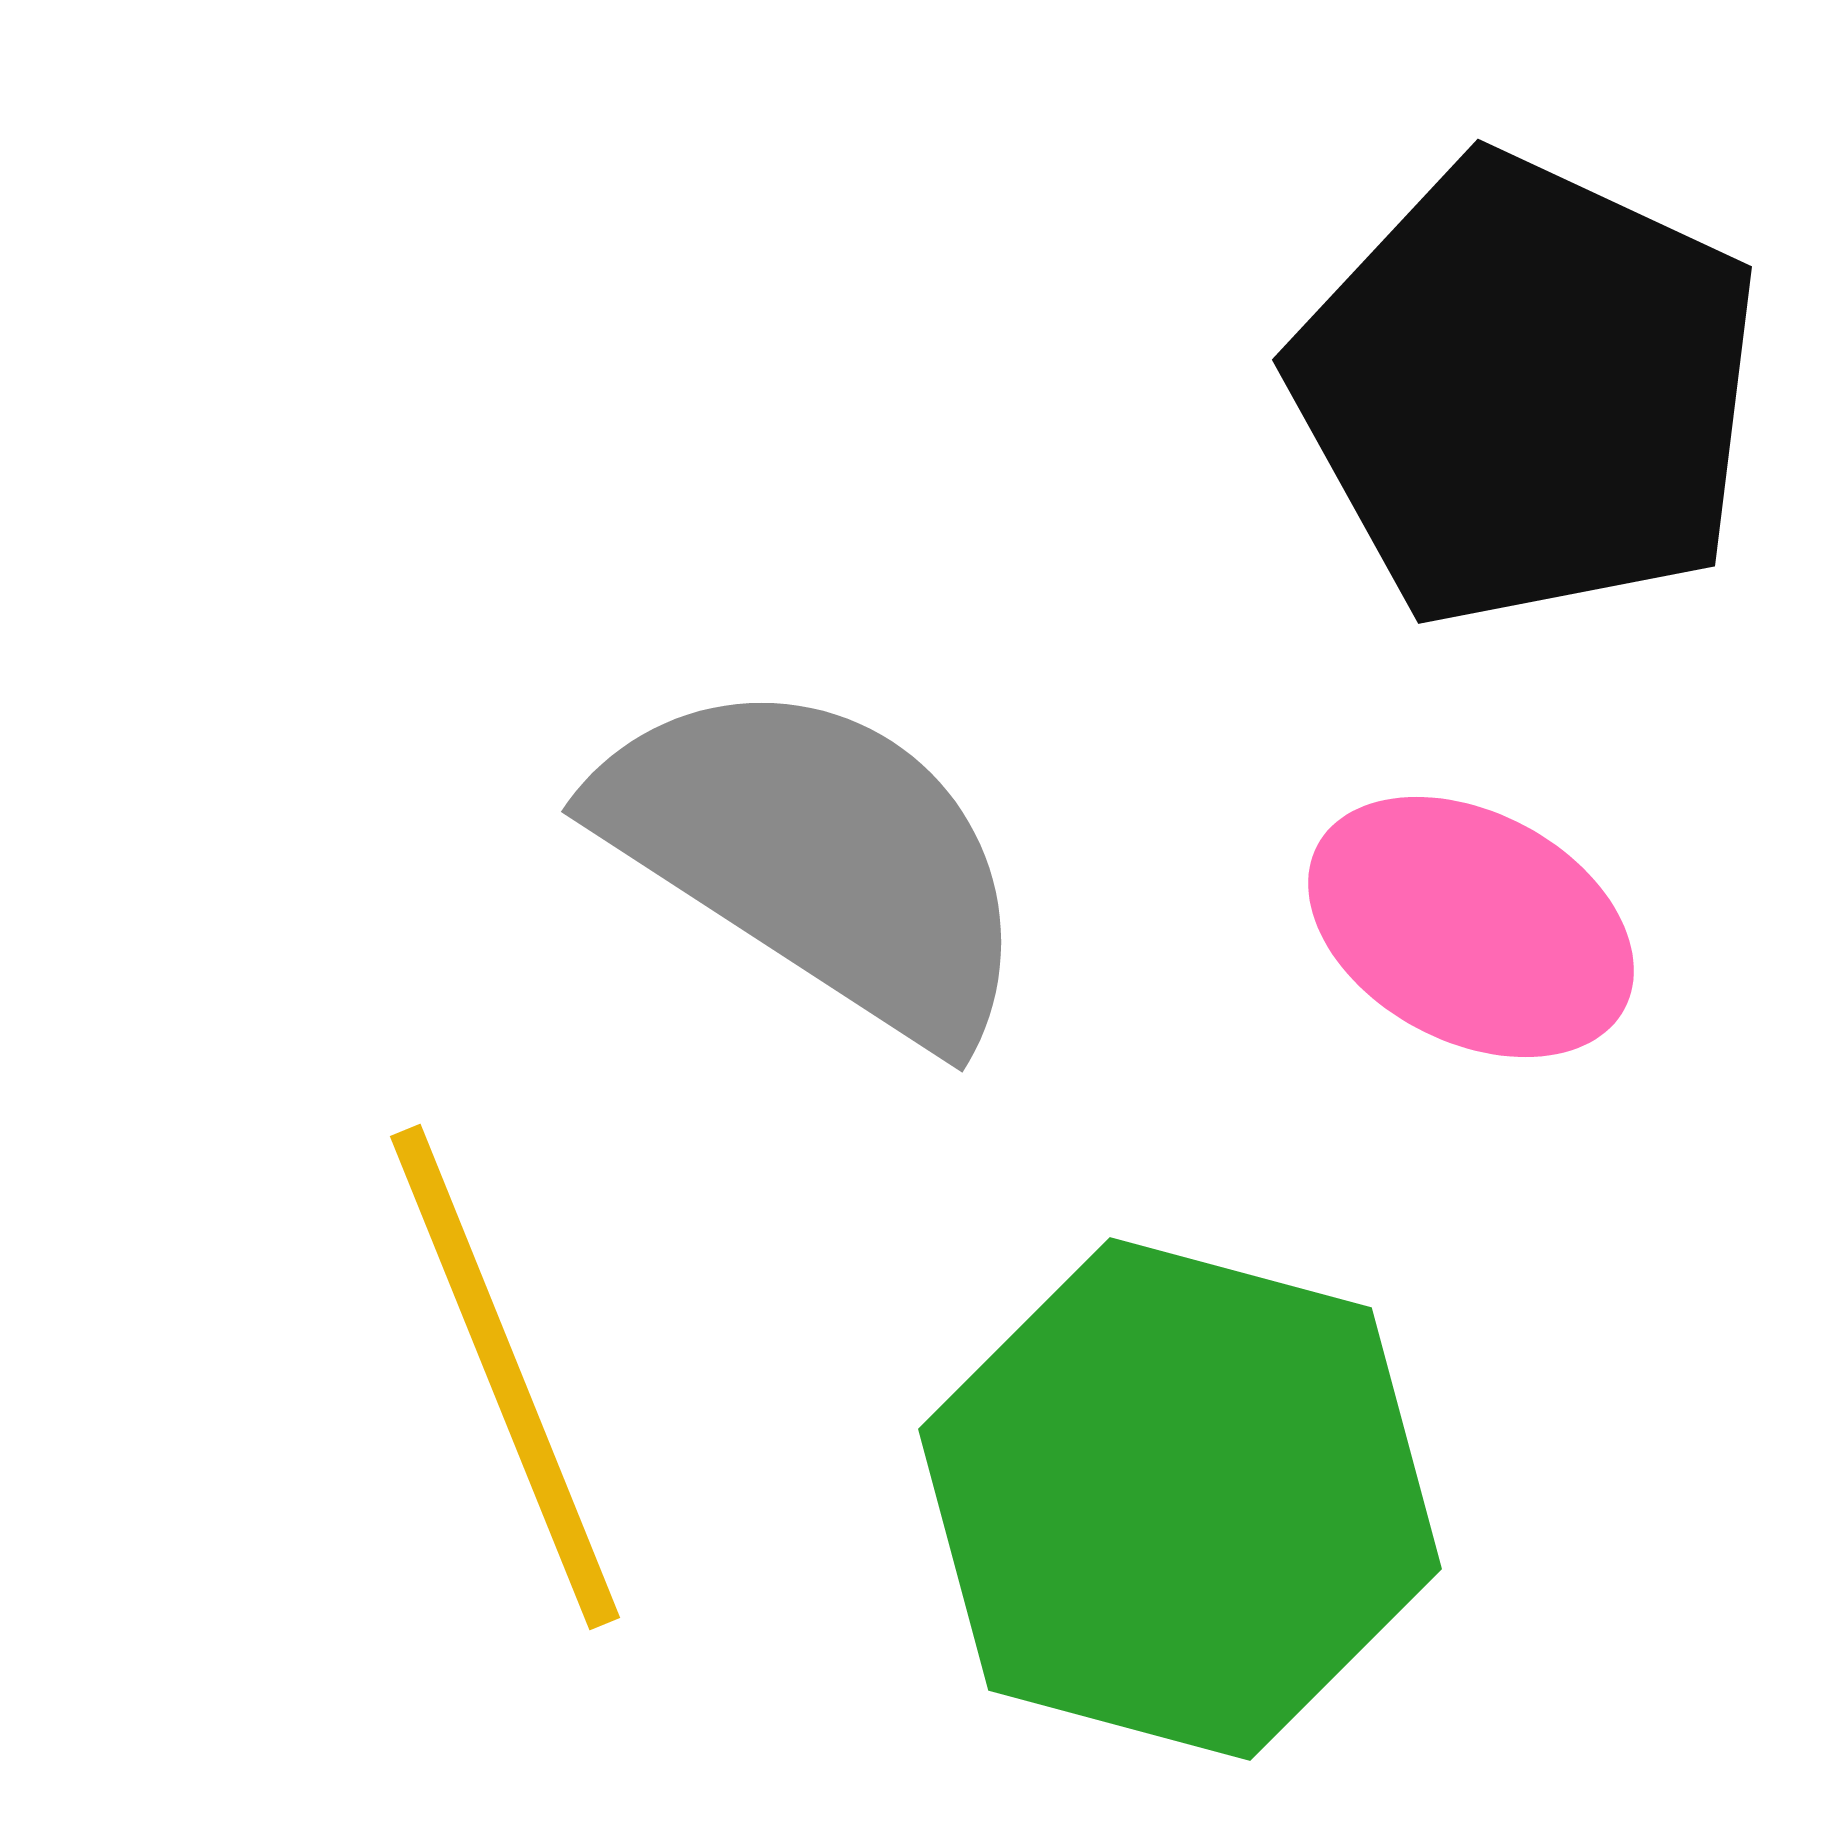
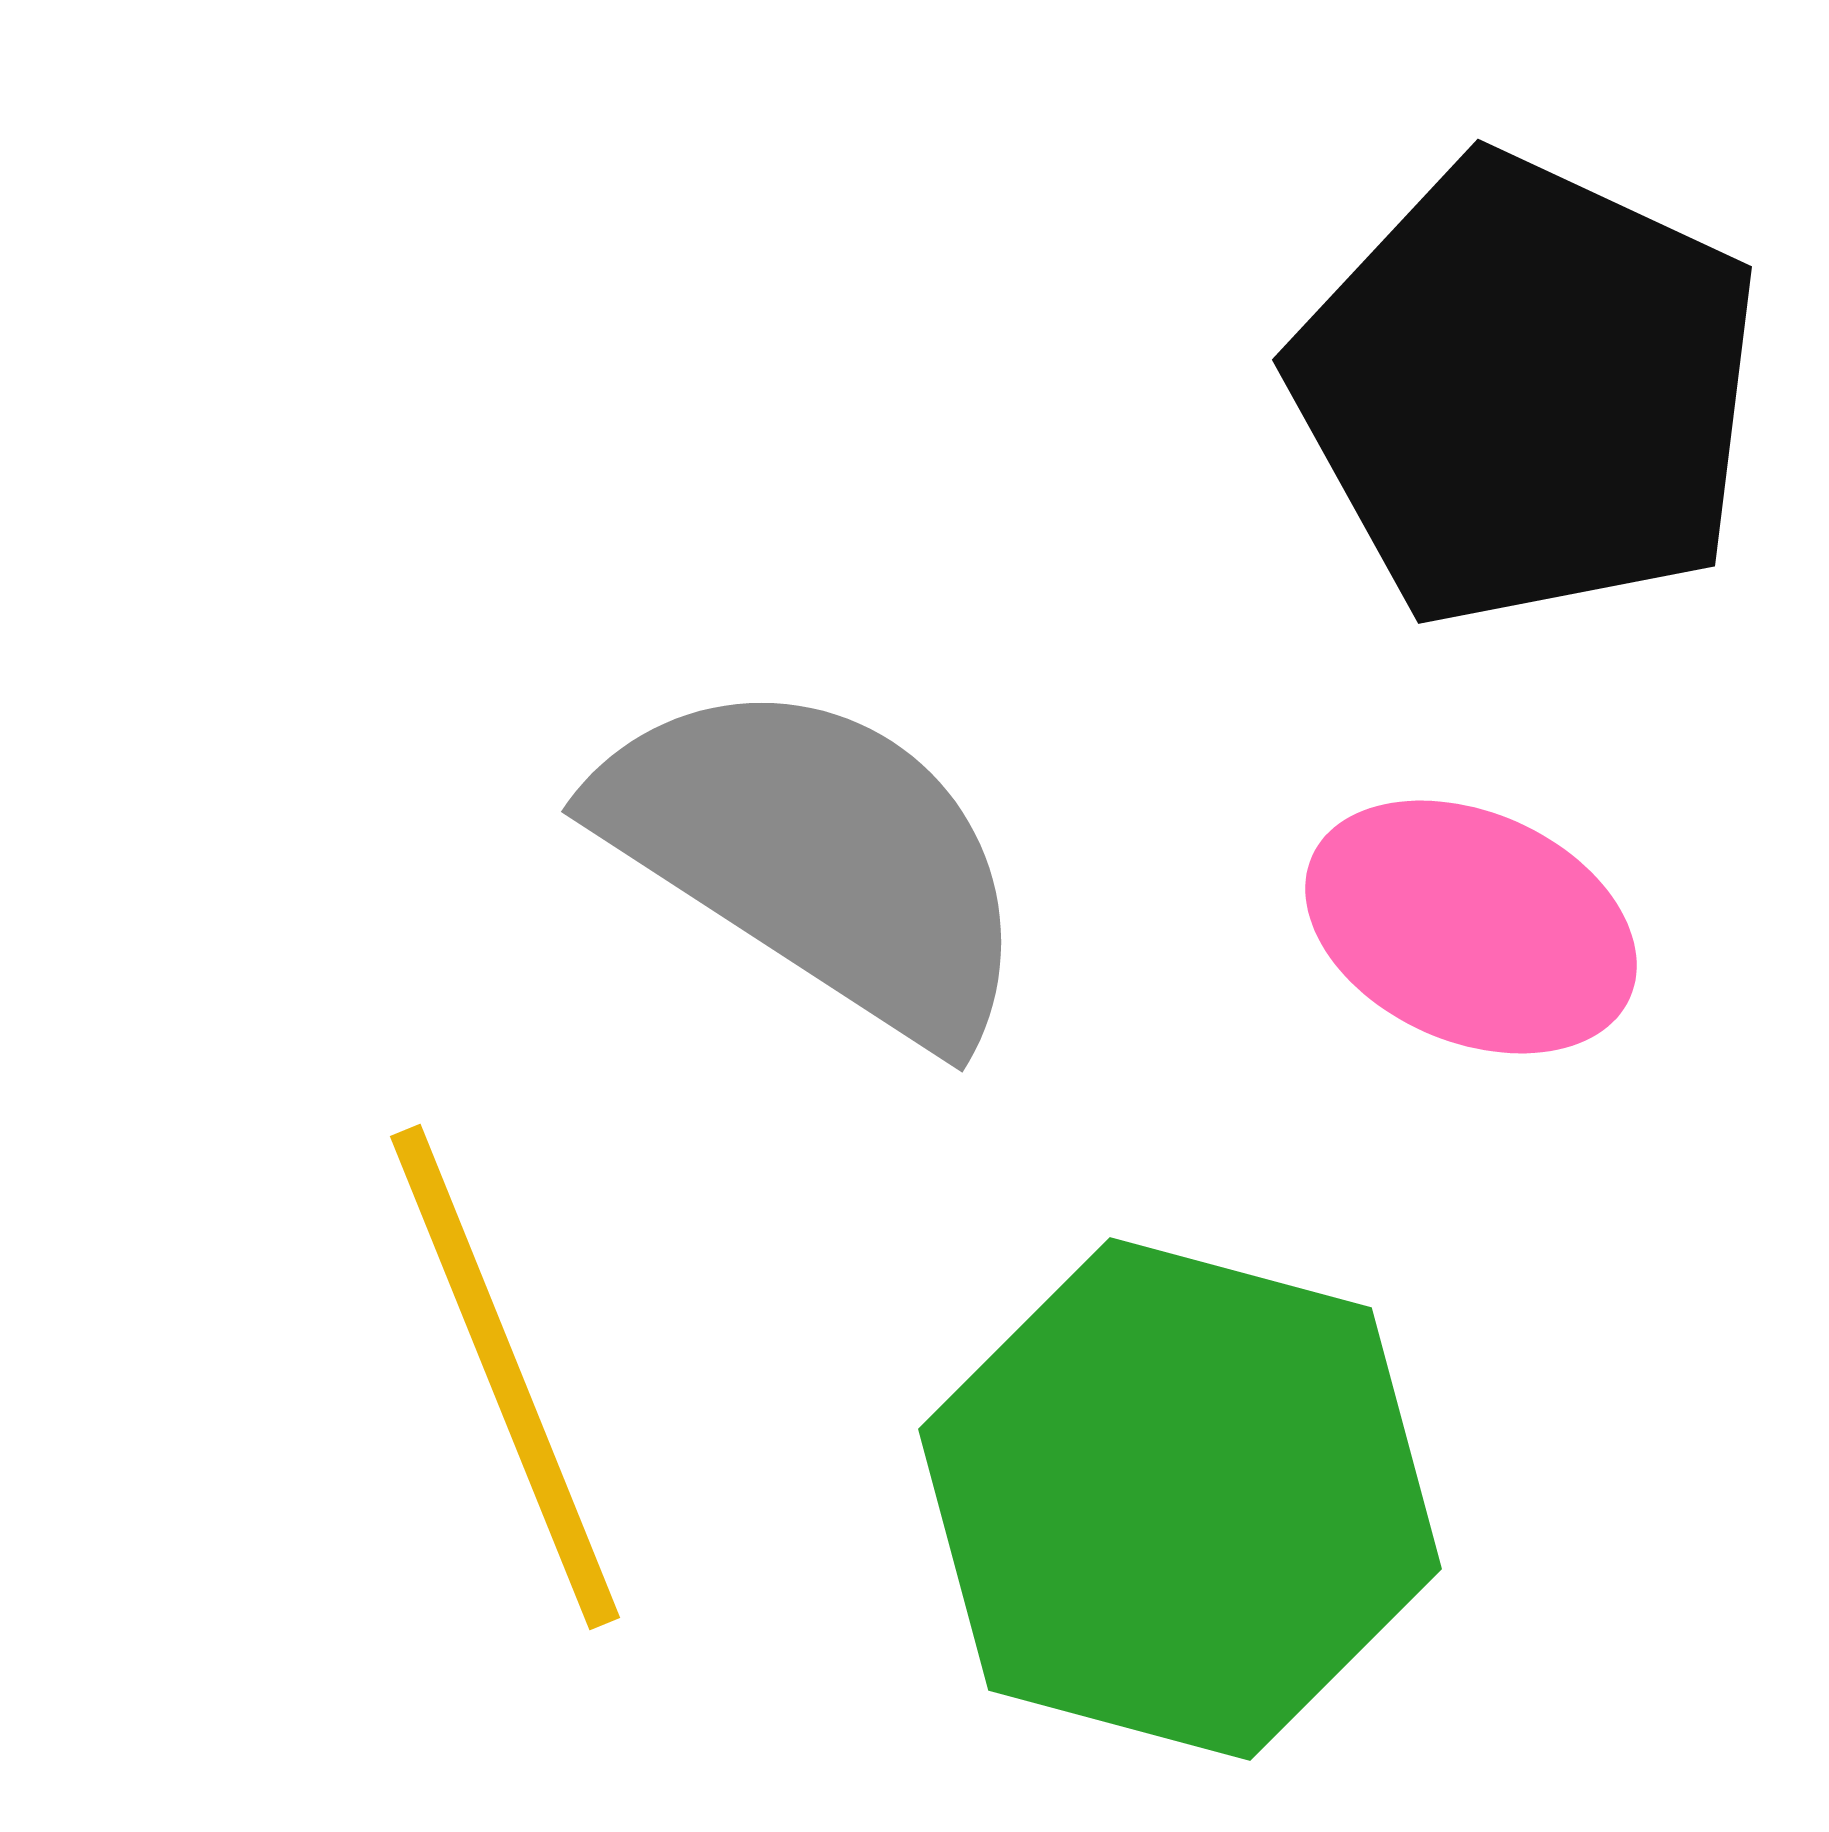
pink ellipse: rotated 4 degrees counterclockwise
